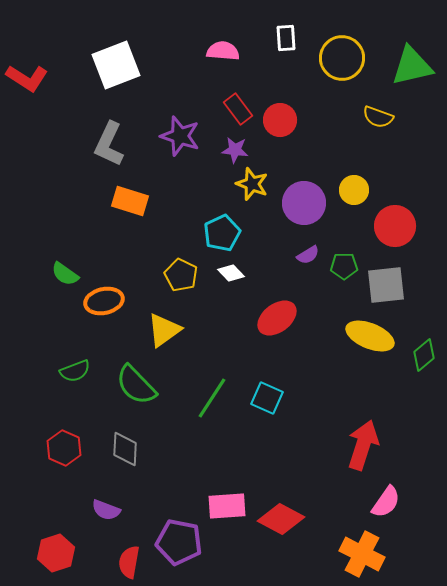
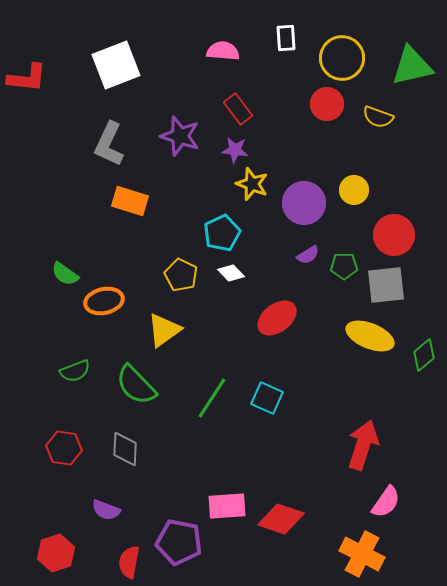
red L-shape at (27, 78): rotated 27 degrees counterclockwise
red circle at (280, 120): moved 47 px right, 16 px up
red circle at (395, 226): moved 1 px left, 9 px down
red hexagon at (64, 448): rotated 16 degrees counterclockwise
red diamond at (281, 519): rotated 9 degrees counterclockwise
